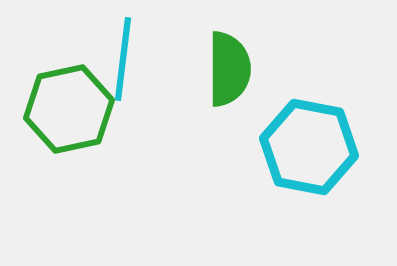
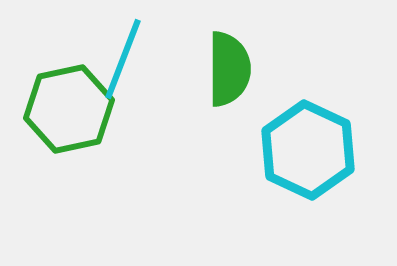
cyan line: rotated 14 degrees clockwise
cyan hexagon: moved 1 px left, 3 px down; rotated 14 degrees clockwise
